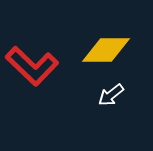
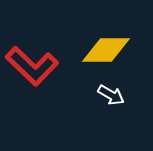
white arrow: rotated 112 degrees counterclockwise
